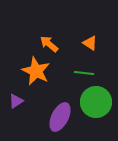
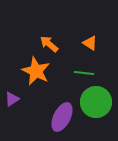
purple triangle: moved 4 px left, 2 px up
purple ellipse: moved 2 px right
